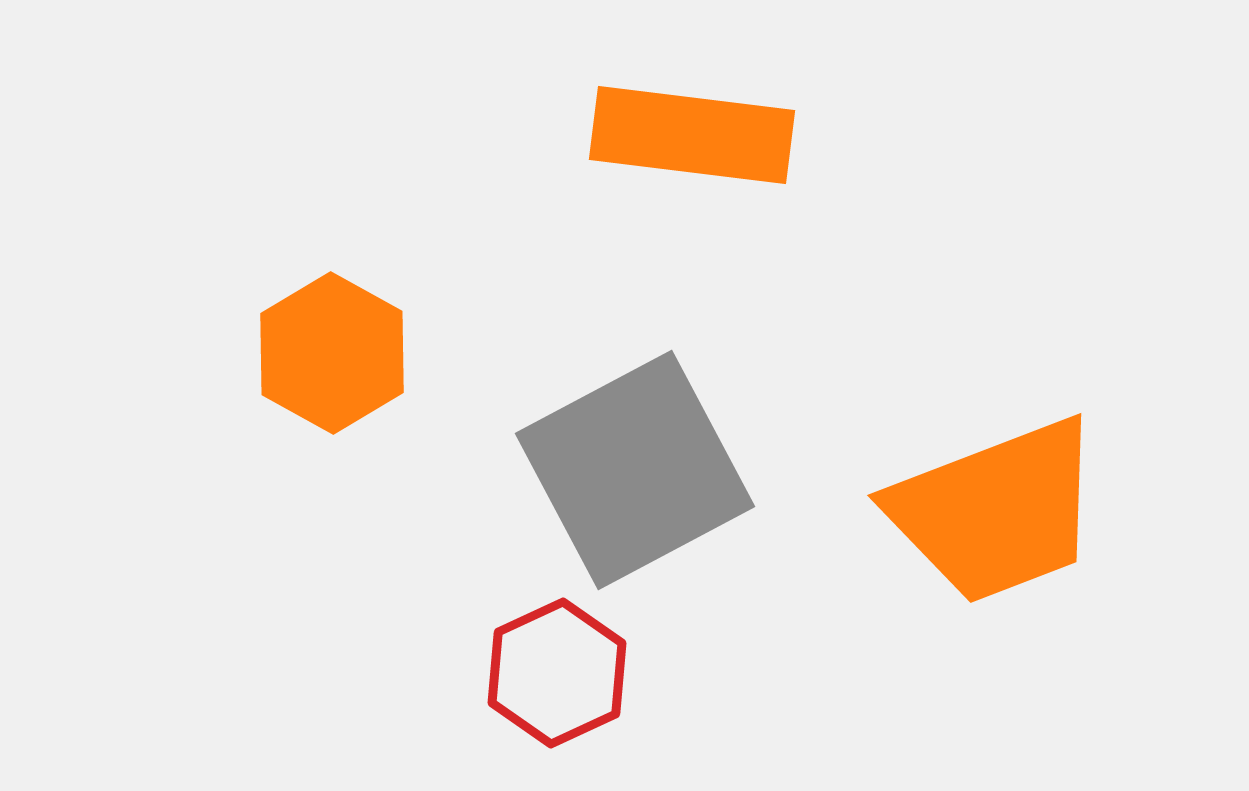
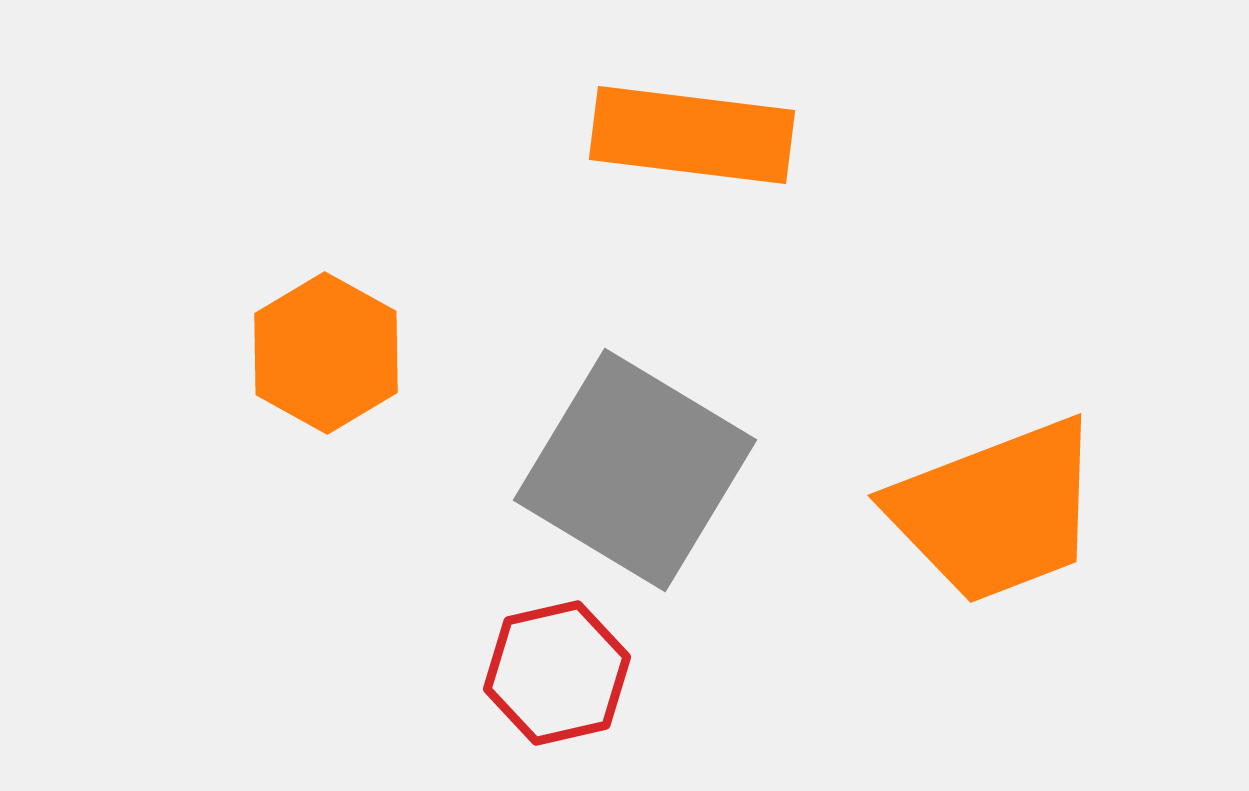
orange hexagon: moved 6 px left
gray square: rotated 31 degrees counterclockwise
red hexagon: rotated 12 degrees clockwise
